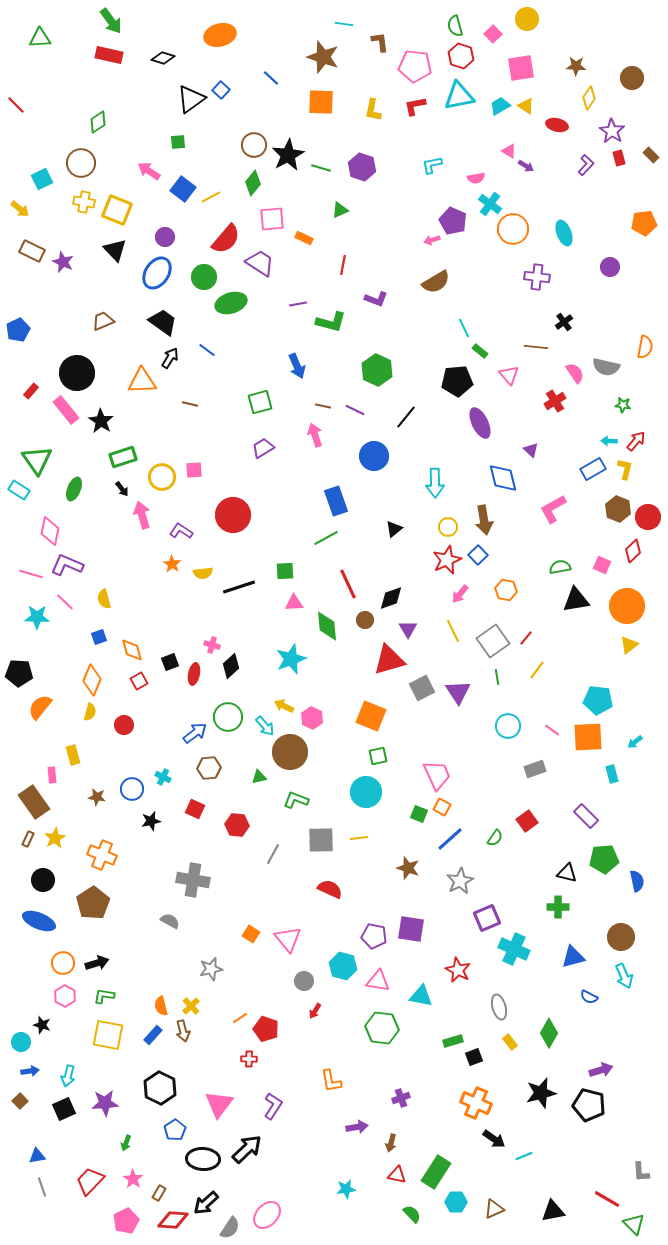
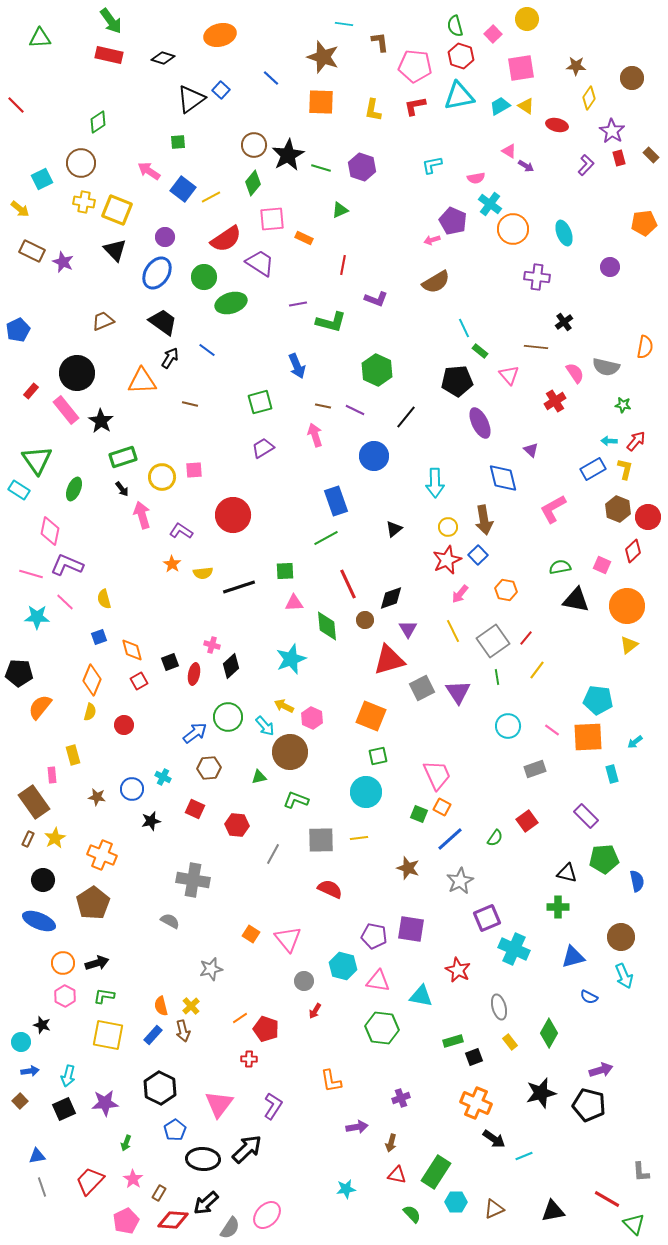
red semicircle at (226, 239): rotated 16 degrees clockwise
black triangle at (576, 600): rotated 20 degrees clockwise
